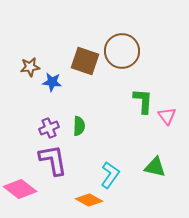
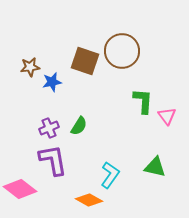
blue star: rotated 18 degrees counterclockwise
green semicircle: rotated 30 degrees clockwise
